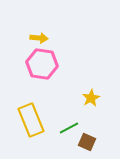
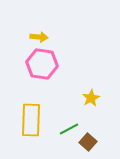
yellow arrow: moved 1 px up
yellow rectangle: rotated 24 degrees clockwise
green line: moved 1 px down
brown square: moved 1 px right; rotated 18 degrees clockwise
